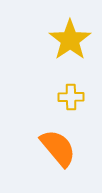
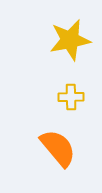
yellow star: rotated 24 degrees clockwise
